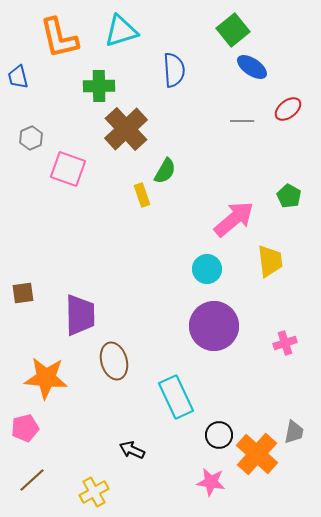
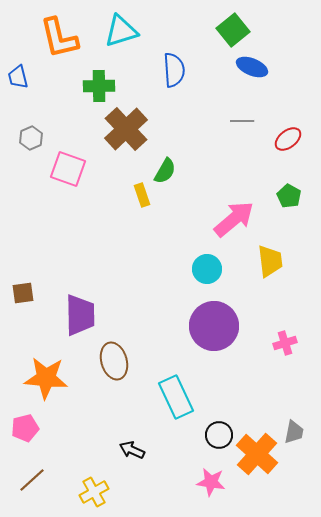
blue ellipse: rotated 12 degrees counterclockwise
red ellipse: moved 30 px down
